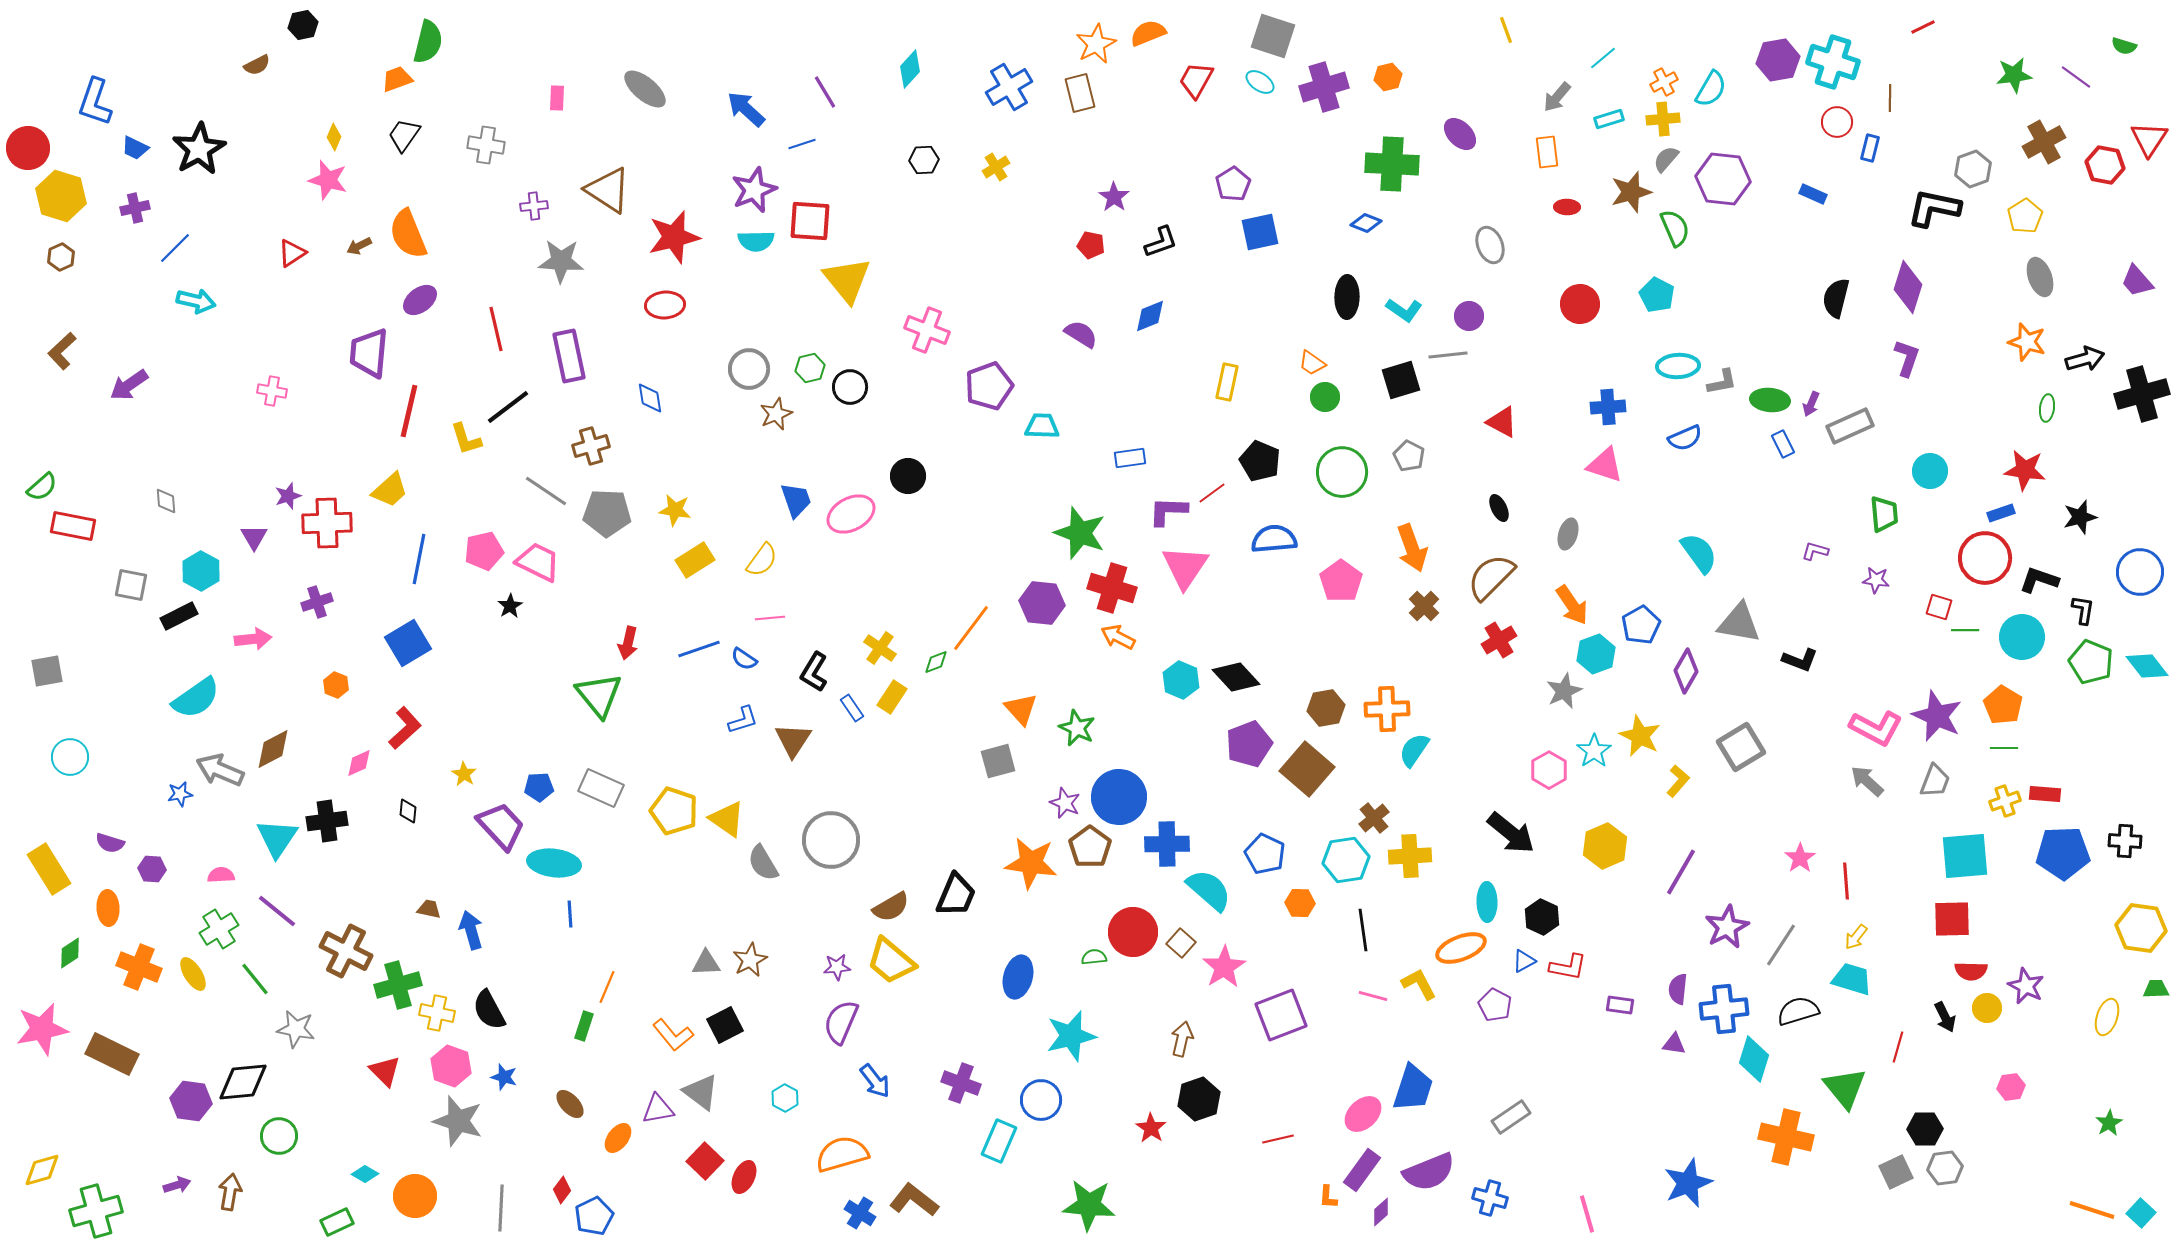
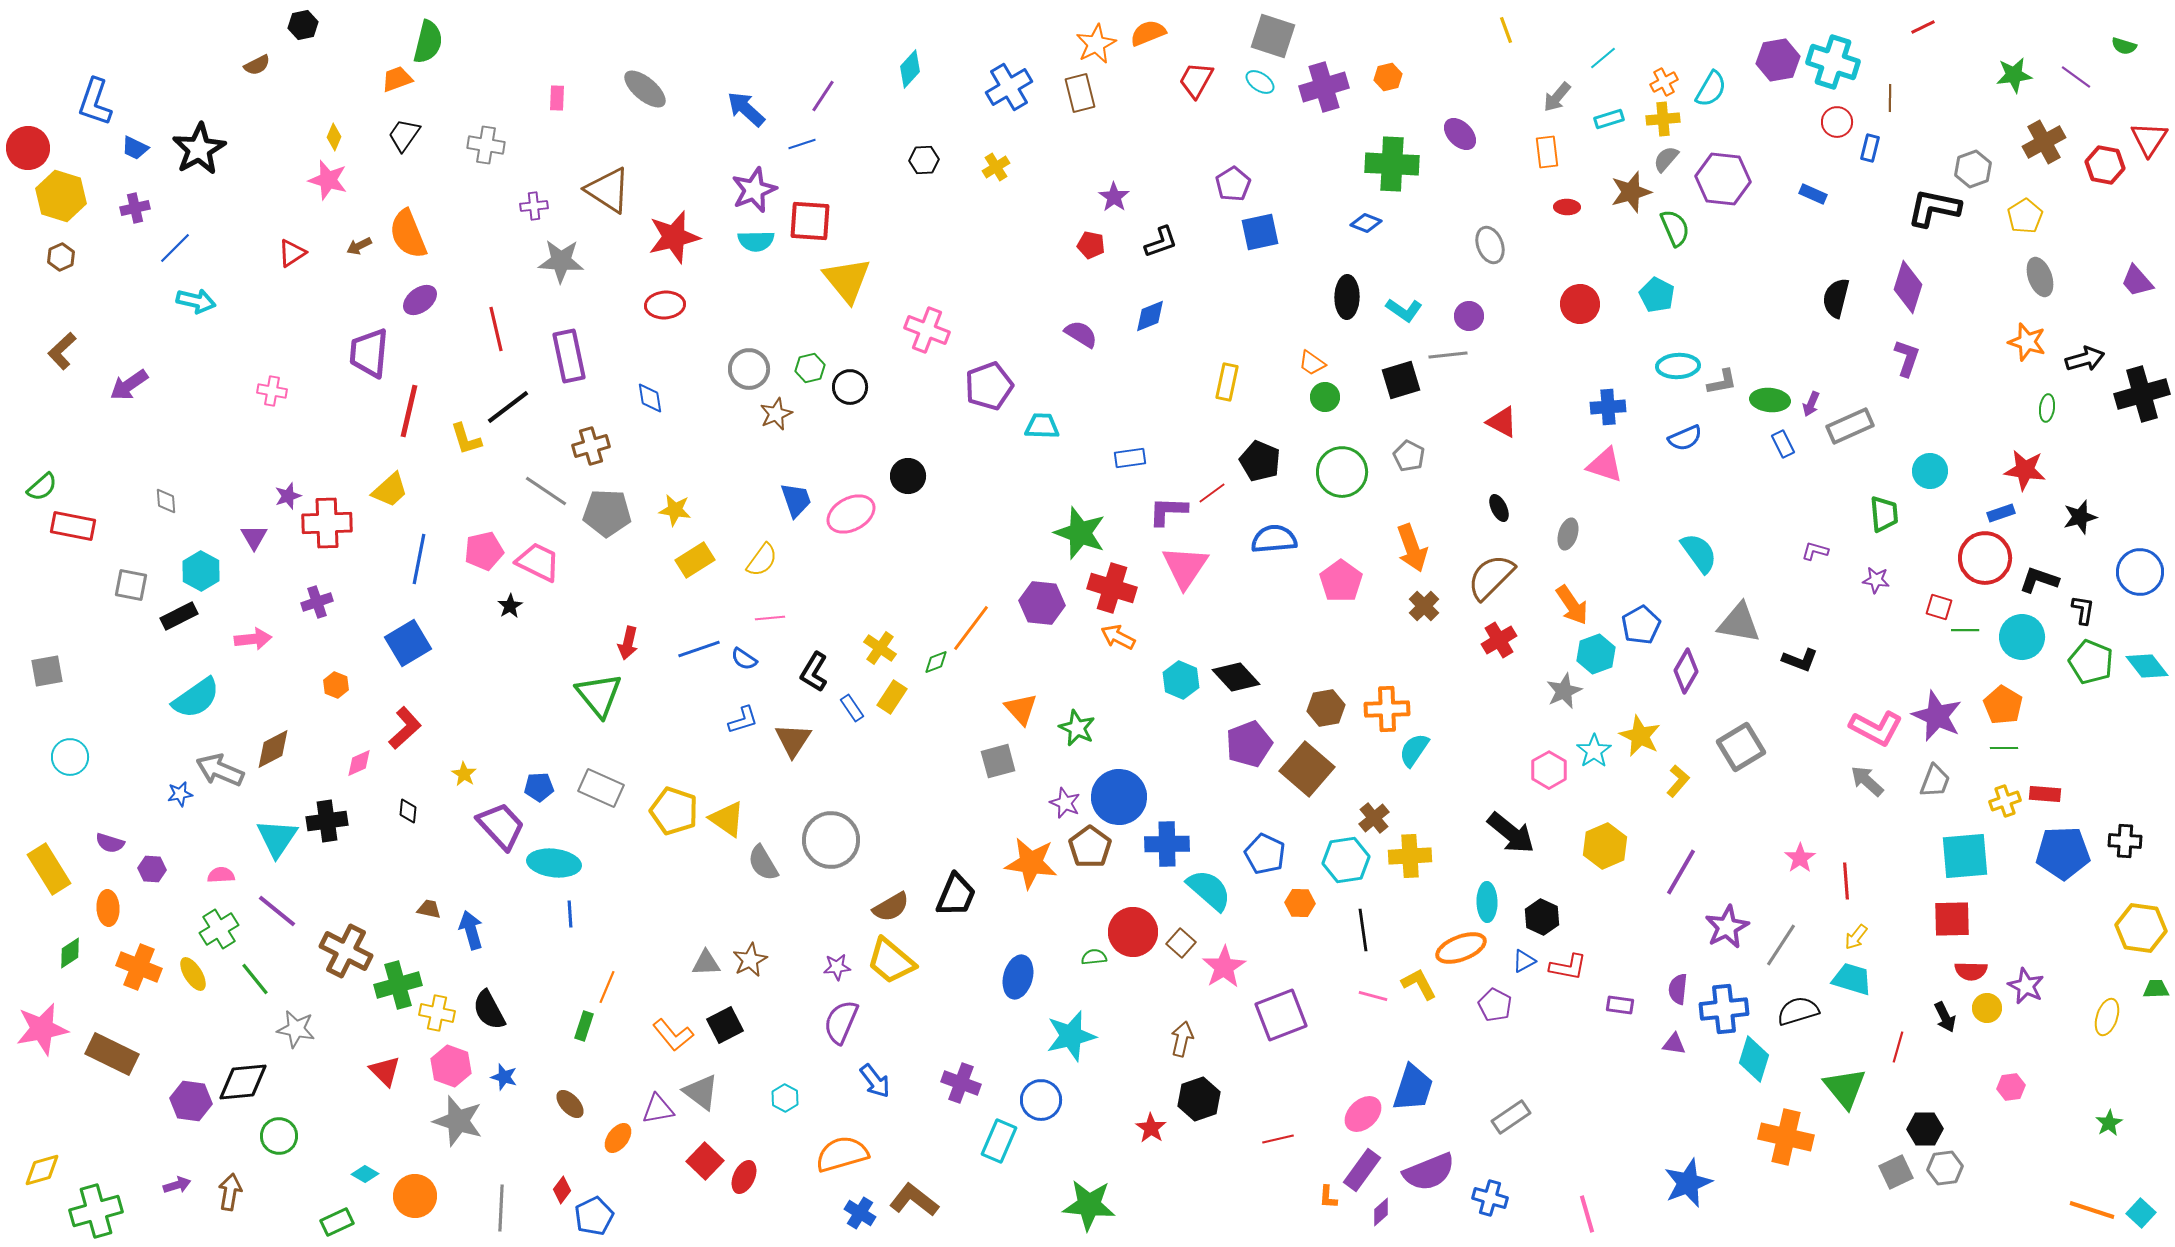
purple line at (825, 92): moved 2 px left, 4 px down; rotated 64 degrees clockwise
